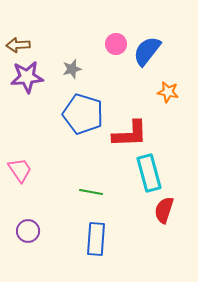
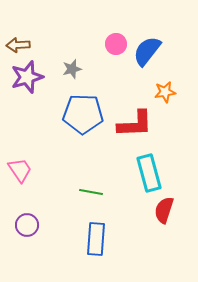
purple star: rotated 12 degrees counterclockwise
orange star: moved 3 px left; rotated 20 degrees counterclockwise
blue pentagon: rotated 15 degrees counterclockwise
red L-shape: moved 5 px right, 10 px up
purple circle: moved 1 px left, 6 px up
